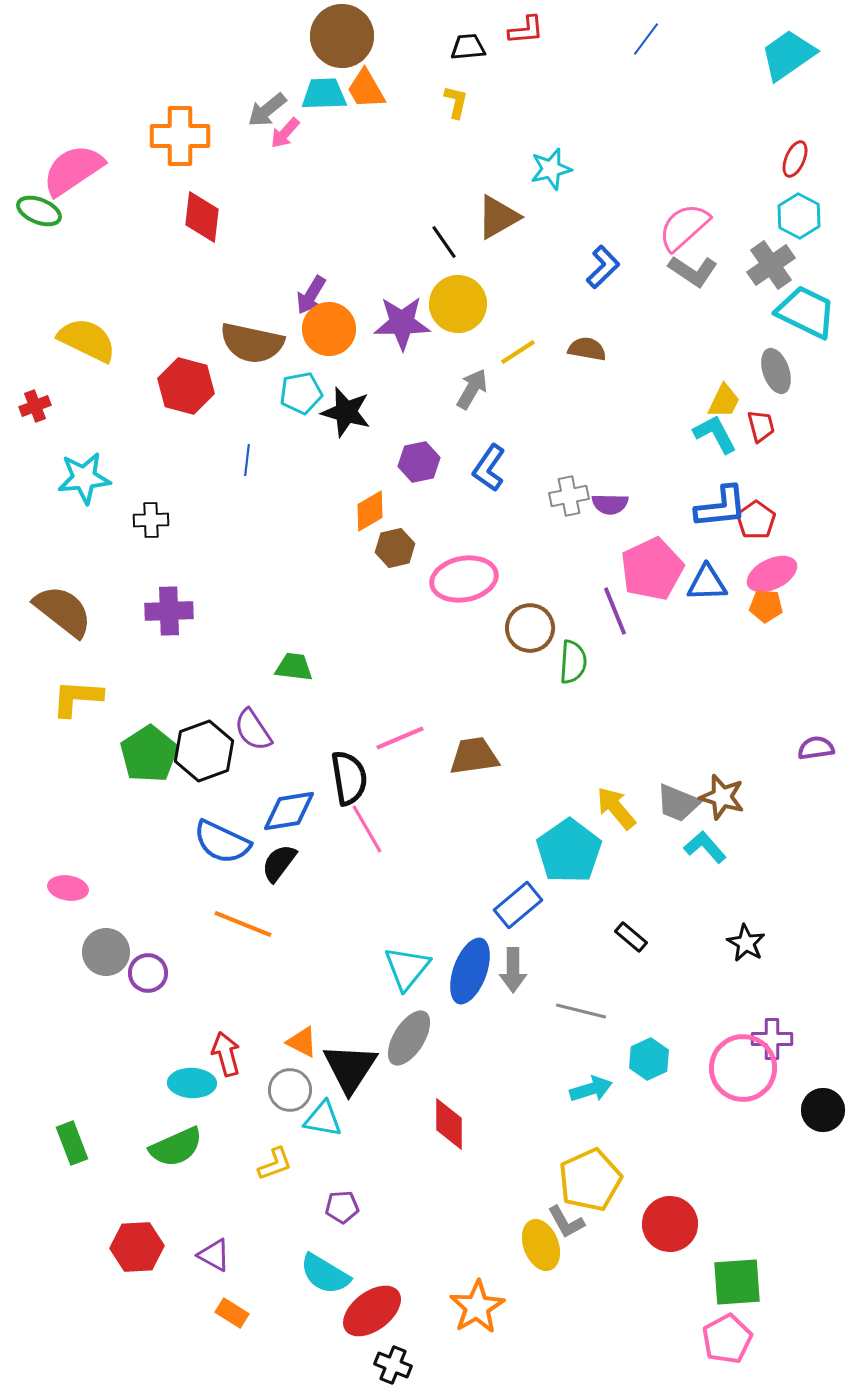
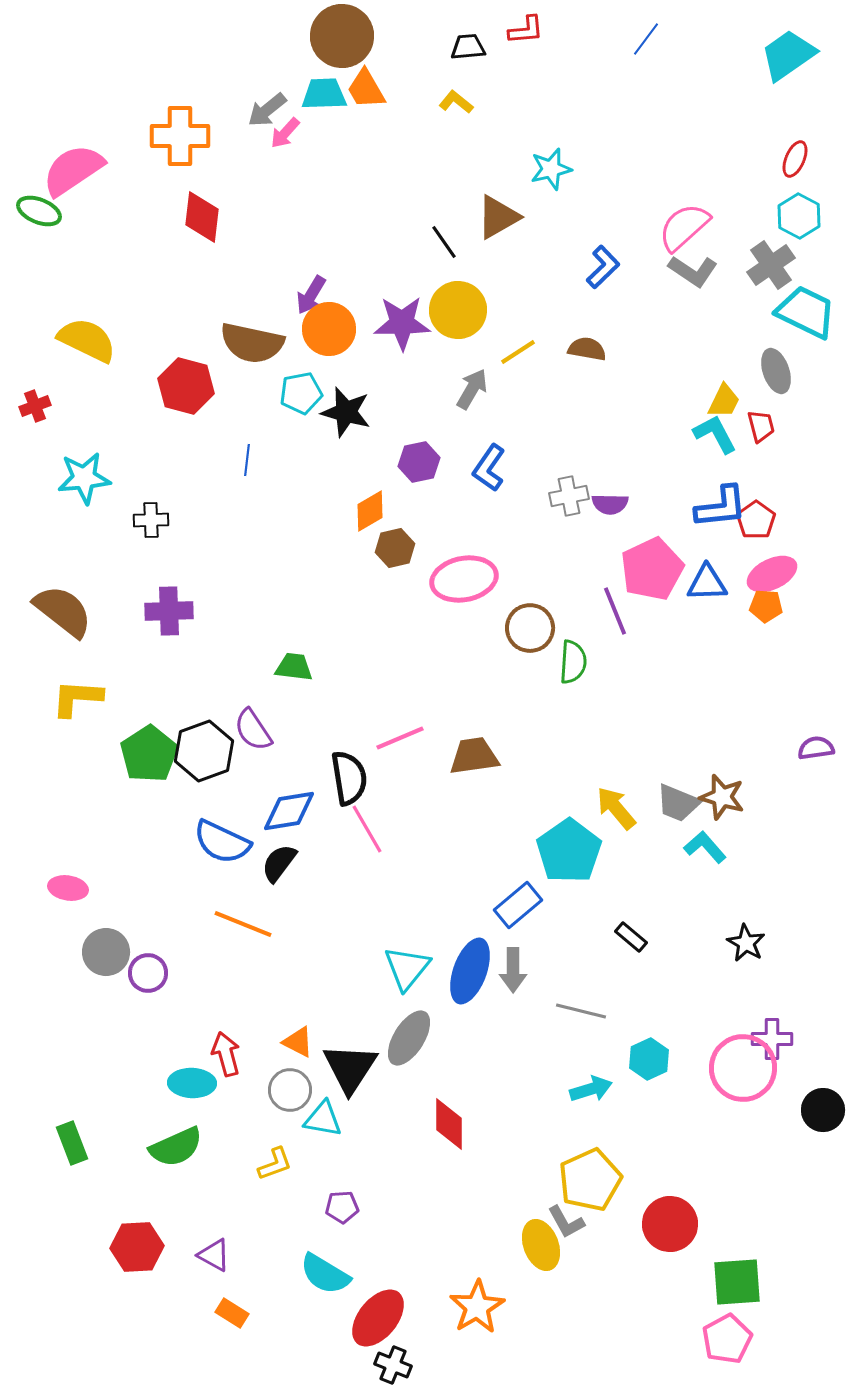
yellow L-shape at (456, 102): rotated 64 degrees counterclockwise
yellow circle at (458, 304): moved 6 px down
orange triangle at (302, 1042): moved 4 px left
red ellipse at (372, 1311): moved 6 px right, 7 px down; rotated 14 degrees counterclockwise
